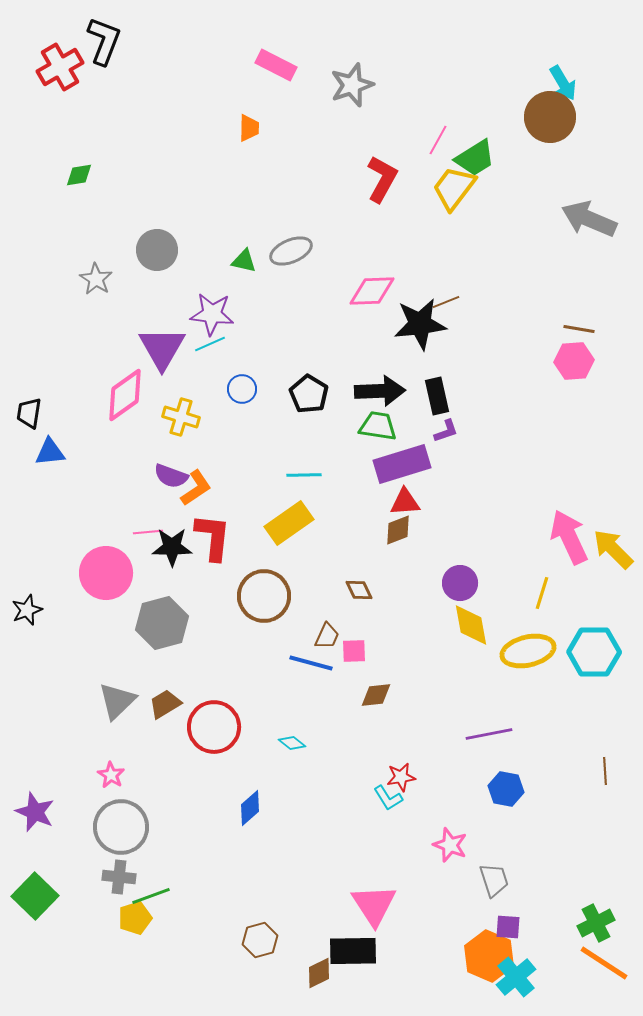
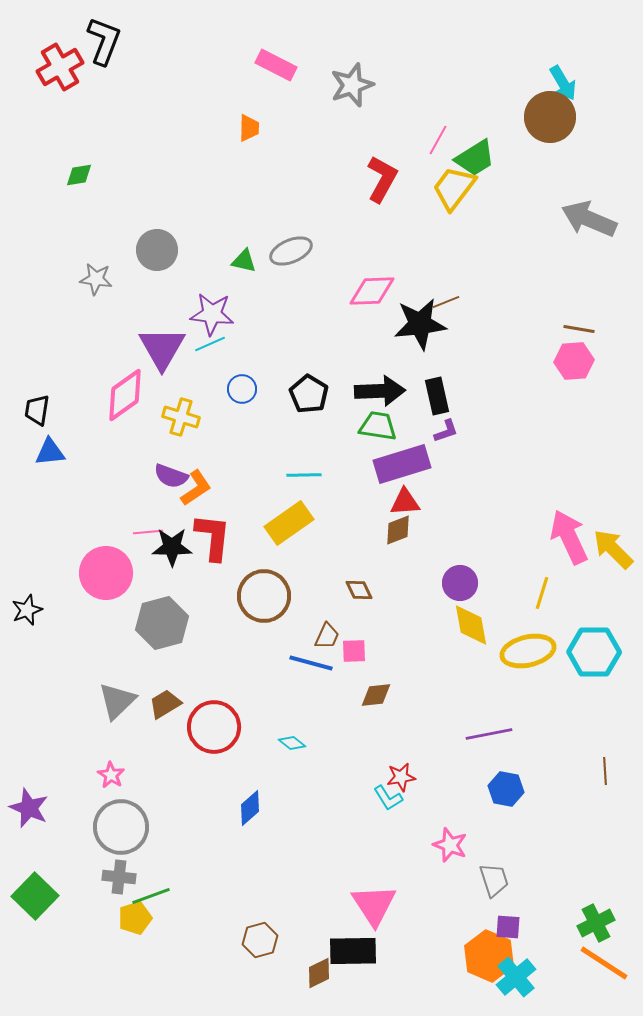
gray star at (96, 279): rotated 24 degrees counterclockwise
black trapezoid at (29, 413): moved 8 px right, 3 px up
purple star at (35, 812): moved 6 px left, 4 px up
